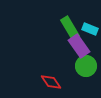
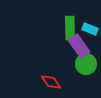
green rectangle: rotated 30 degrees clockwise
green circle: moved 2 px up
